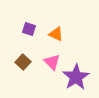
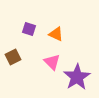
brown square: moved 10 px left, 5 px up; rotated 21 degrees clockwise
purple star: moved 1 px right
